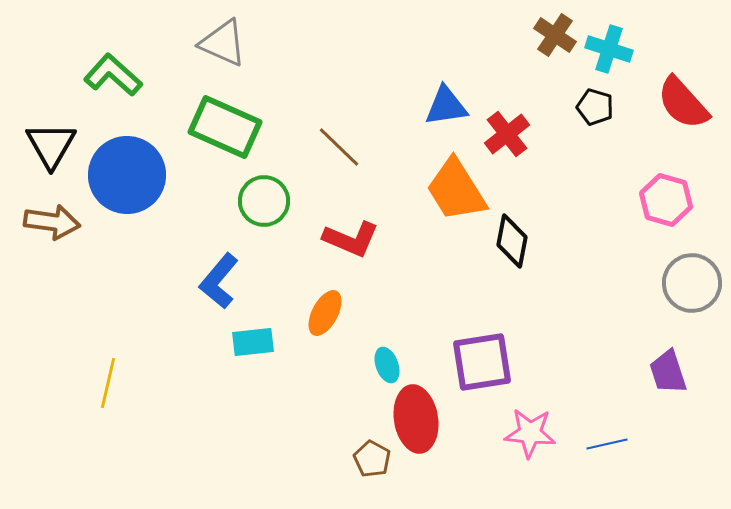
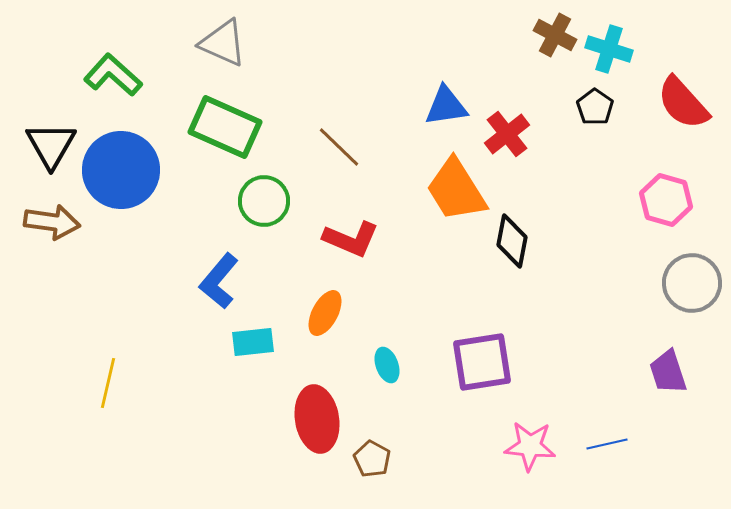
brown cross: rotated 6 degrees counterclockwise
black pentagon: rotated 18 degrees clockwise
blue circle: moved 6 px left, 5 px up
red ellipse: moved 99 px left
pink star: moved 13 px down
